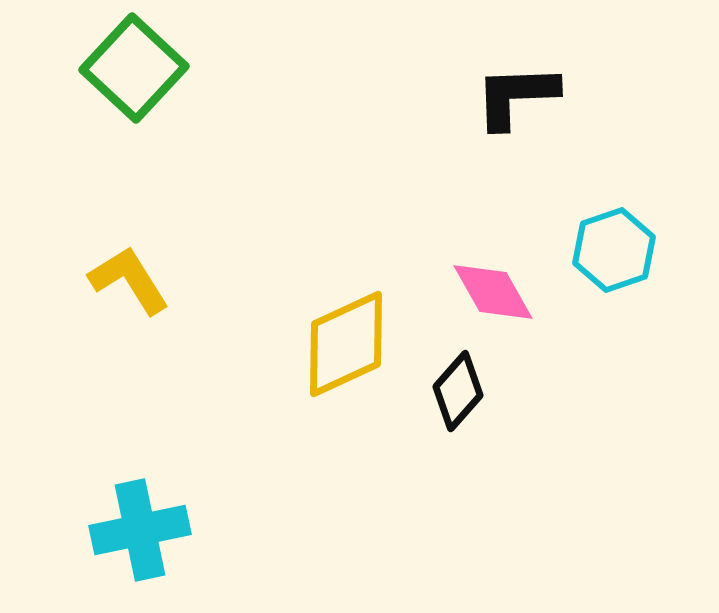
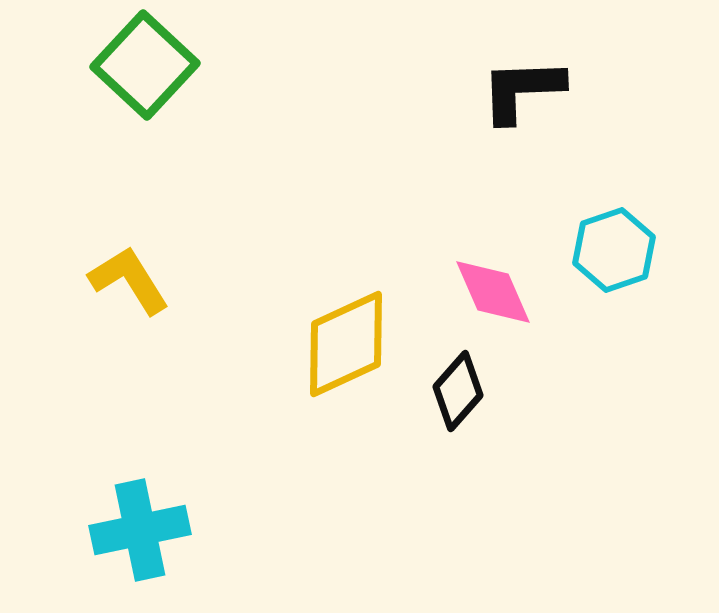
green square: moved 11 px right, 3 px up
black L-shape: moved 6 px right, 6 px up
pink diamond: rotated 6 degrees clockwise
